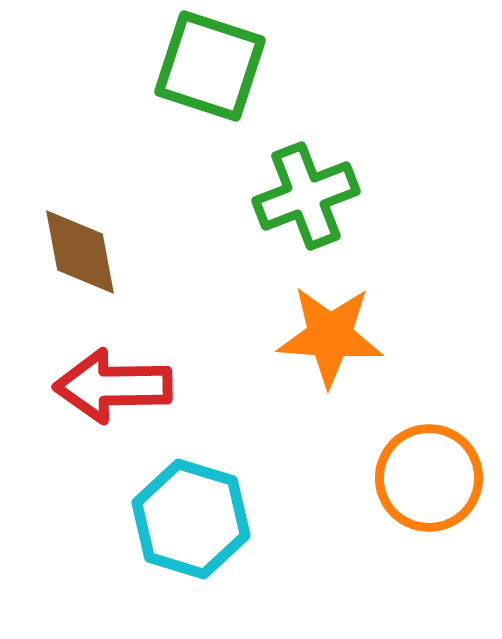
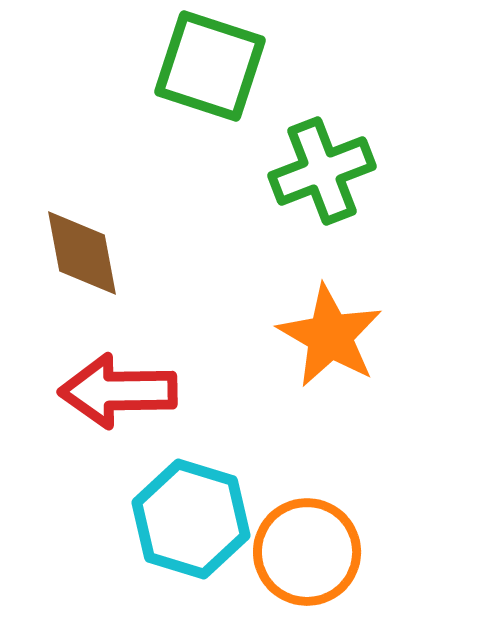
green cross: moved 16 px right, 25 px up
brown diamond: moved 2 px right, 1 px down
orange star: rotated 26 degrees clockwise
red arrow: moved 5 px right, 5 px down
orange circle: moved 122 px left, 74 px down
